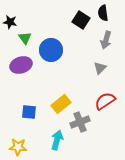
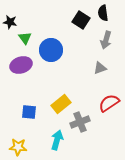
gray triangle: rotated 24 degrees clockwise
red semicircle: moved 4 px right, 2 px down
